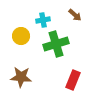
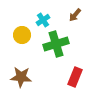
brown arrow: rotated 88 degrees clockwise
cyan cross: rotated 24 degrees counterclockwise
yellow circle: moved 1 px right, 1 px up
red rectangle: moved 2 px right, 3 px up
